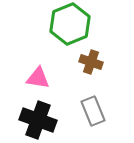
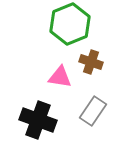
pink triangle: moved 22 px right, 1 px up
gray rectangle: rotated 56 degrees clockwise
